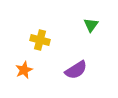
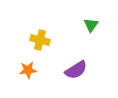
orange star: moved 4 px right; rotated 18 degrees clockwise
